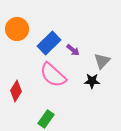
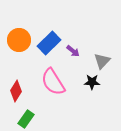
orange circle: moved 2 px right, 11 px down
purple arrow: moved 1 px down
pink semicircle: moved 7 px down; rotated 16 degrees clockwise
black star: moved 1 px down
green rectangle: moved 20 px left
